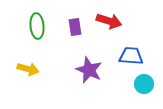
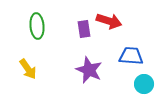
purple rectangle: moved 9 px right, 2 px down
yellow arrow: rotated 40 degrees clockwise
